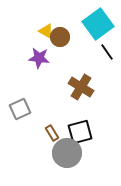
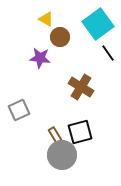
yellow triangle: moved 12 px up
black line: moved 1 px right, 1 px down
purple star: moved 1 px right
gray square: moved 1 px left, 1 px down
brown rectangle: moved 3 px right, 2 px down
gray circle: moved 5 px left, 2 px down
